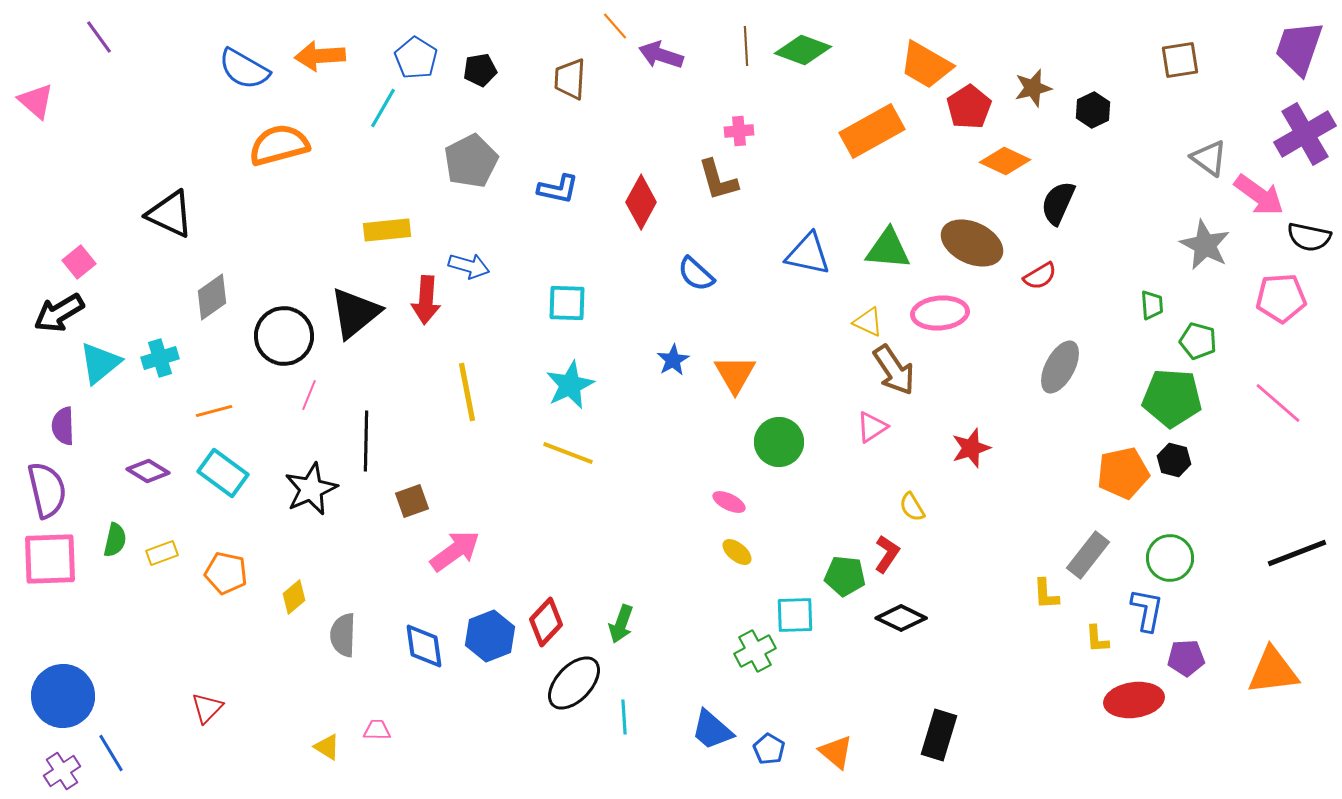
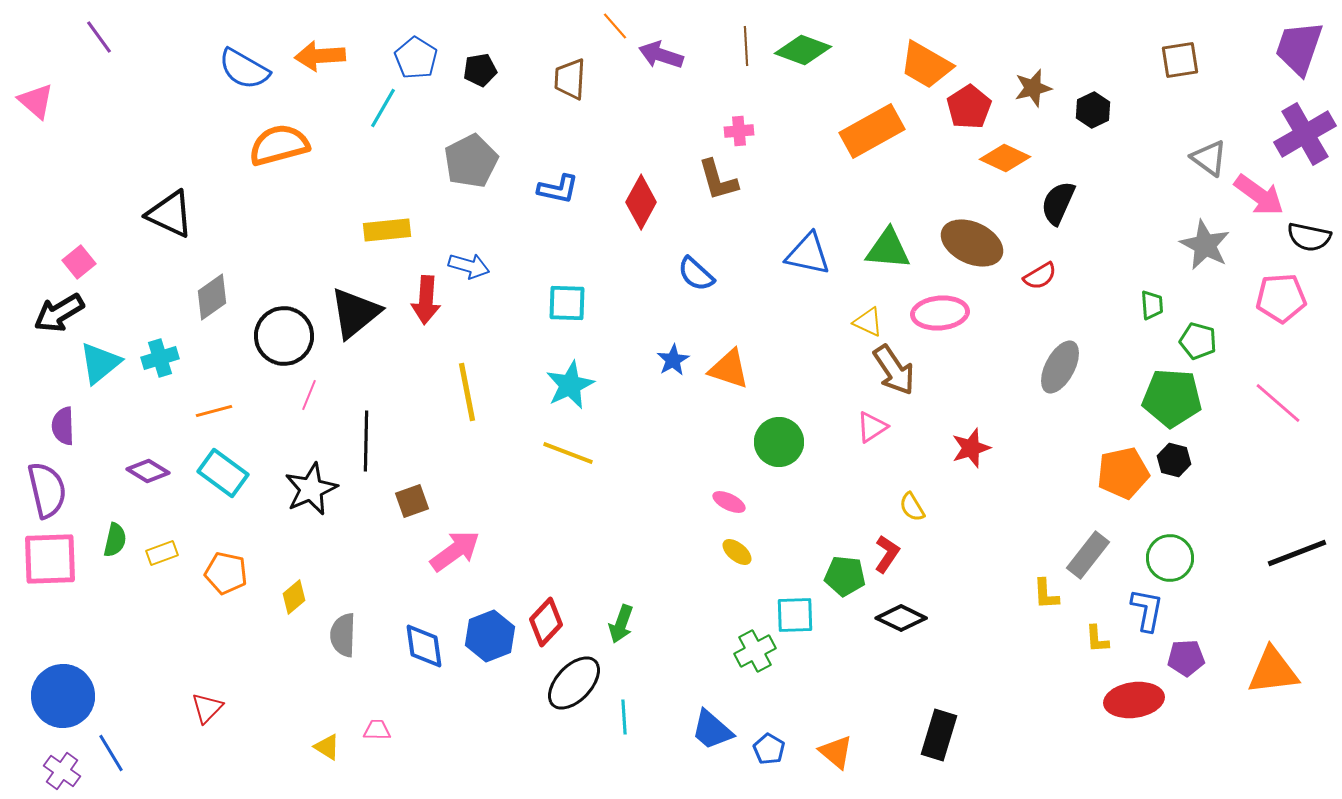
orange diamond at (1005, 161): moved 3 px up
orange triangle at (735, 374): moved 6 px left, 5 px up; rotated 42 degrees counterclockwise
purple cross at (62, 771): rotated 21 degrees counterclockwise
